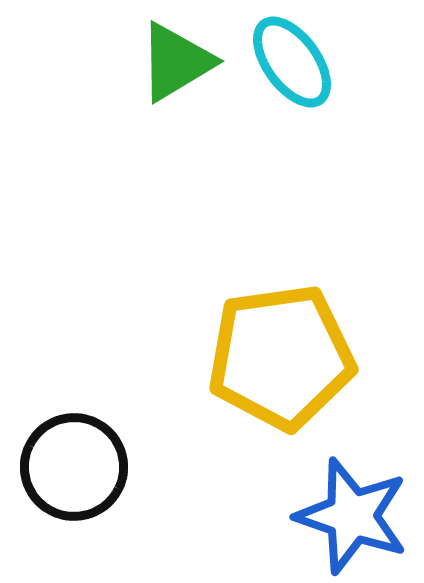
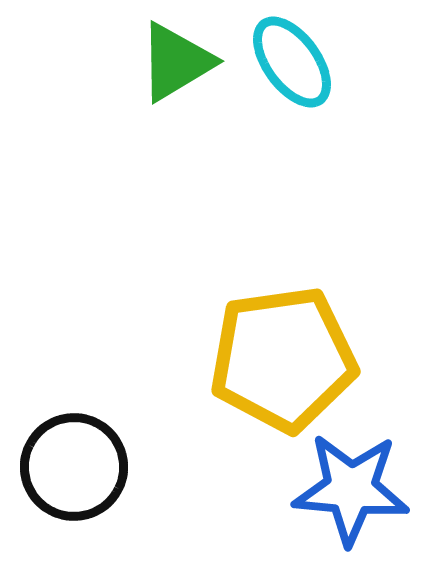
yellow pentagon: moved 2 px right, 2 px down
blue star: moved 1 px left, 27 px up; rotated 14 degrees counterclockwise
